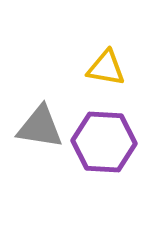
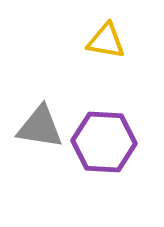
yellow triangle: moved 27 px up
